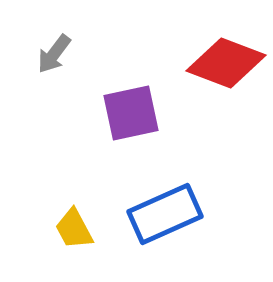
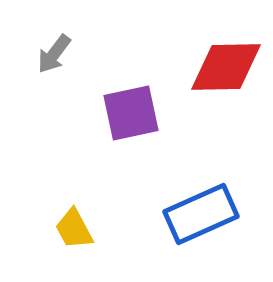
red diamond: moved 4 px down; rotated 22 degrees counterclockwise
blue rectangle: moved 36 px right
